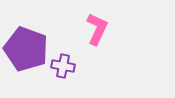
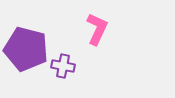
purple pentagon: rotated 6 degrees counterclockwise
